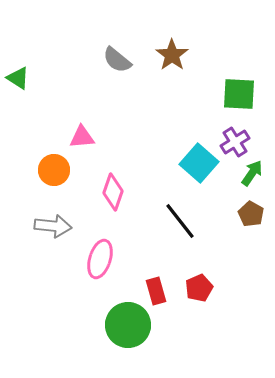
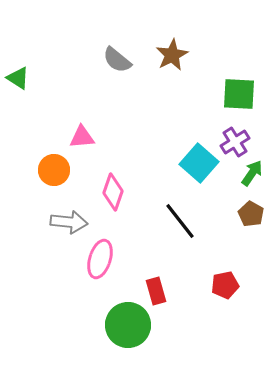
brown star: rotated 8 degrees clockwise
gray arrow: moved 16 px right, 4 px up
red pentagon: moved 26 px right, 3 px up; rotated 12 degrees clockwise
